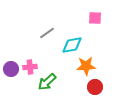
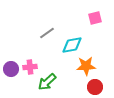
pink square: rotated 16 degrees counterclockwise
